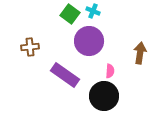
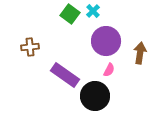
cyan cross: rotated 24 degrees clockwise
purple circle: moved 17 px right
pink semicircle: moved 1 px left, 1 px up; rotated 24 degrees clockwise
black circle: moved 9 px left
